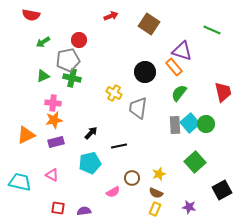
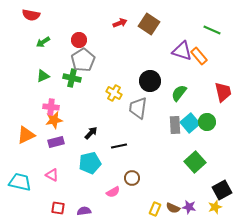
red arrow: moved 9 px right, 7 px down
gray pentagon: moved 15 px right; rotated 20 degrees counterclockwise
orange rectangle: moved 25 px right, 11 px up
black circle: moved 5 px right, 9 px down
pink cross: moved 2 px left, 4 px down
green circle: moved 1 px right, 2 px up
yellow star: moved 56 px right, 33 px down
brown semicircle: moved 17 px right, 15 px down
